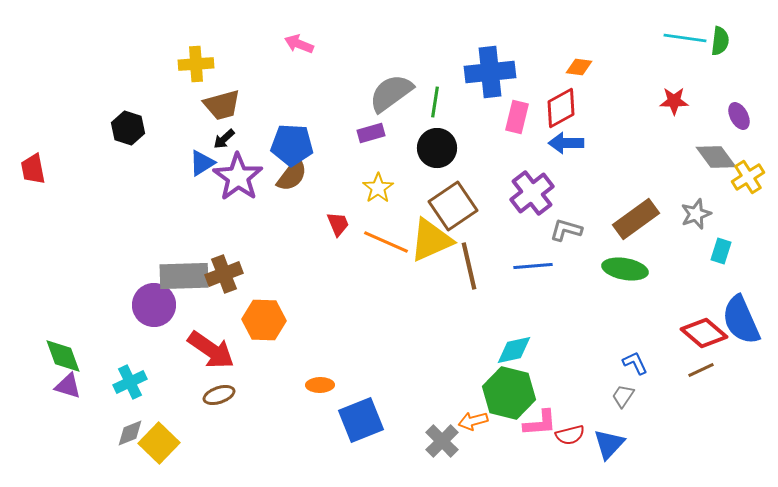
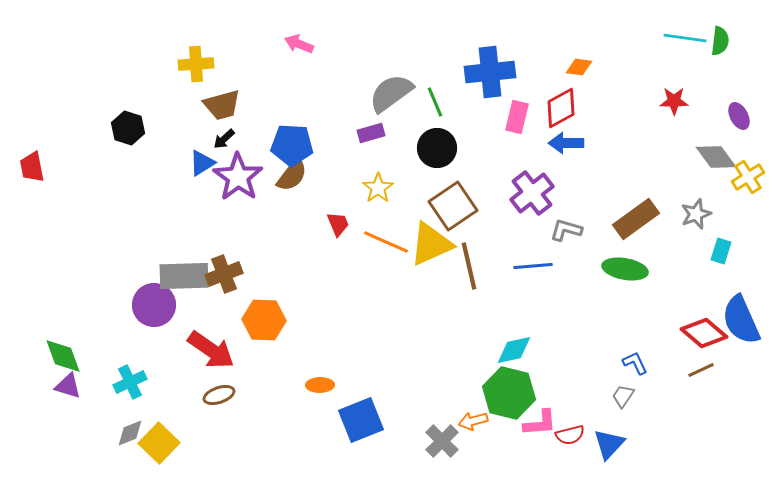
green line at (435, 102): rotated 32 degrees counterclockwise
red trapezoid at (33, 169): moved 1 px left, 2 px up
yellow triangle at (431, 240): moved 4 px down
